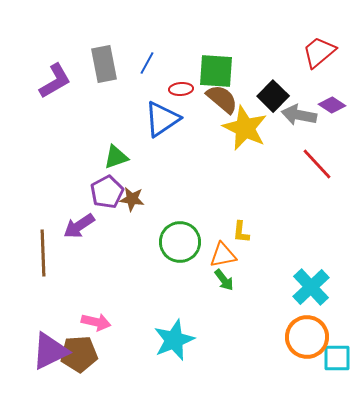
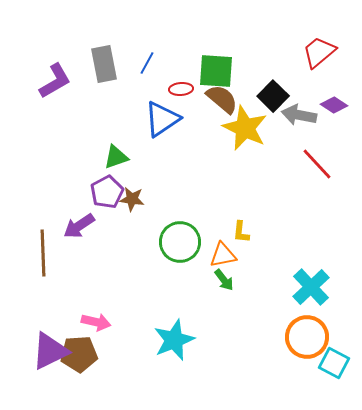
purple diamond: moved 2 px right
cyan square: moved 3 px left, 5 px down; rotated 28 degrees clockwise
